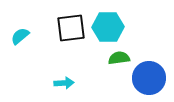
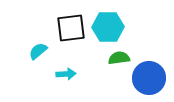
cyan semicircle: moved 18 px right, 15 px down
cyan arrow: moved 2 px right, 9 px up
